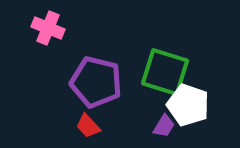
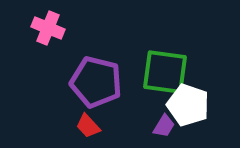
green square: rotated 9 degrees counterclockwise
